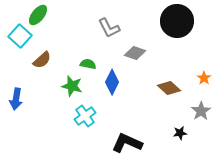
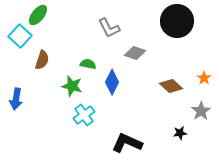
brown semicircle: rotated 30 degrees counterclockwise
brown diamond: moved 2 px right, 2 px up
cyan cross: moved 1 px left, 1 px up
